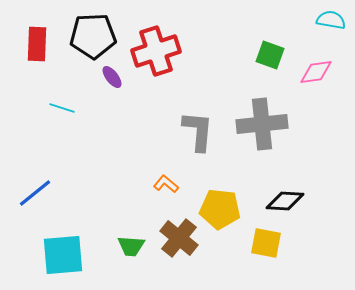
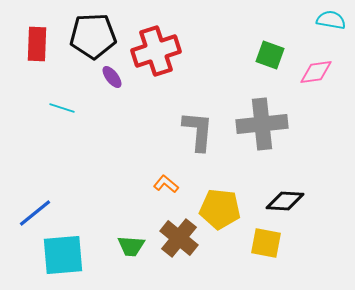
blue line: moved 20 px down
